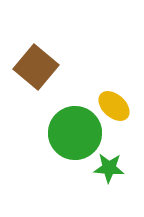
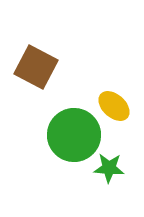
brown square: rotated 12 degrees counterclockwise
green circle: moved 1 px left, 2 px down
